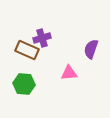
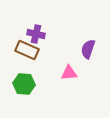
purple cross: moved 6 px left, 4 px up; rotated 30 degrees clockwise
purple semicircle: moved 3 px left
